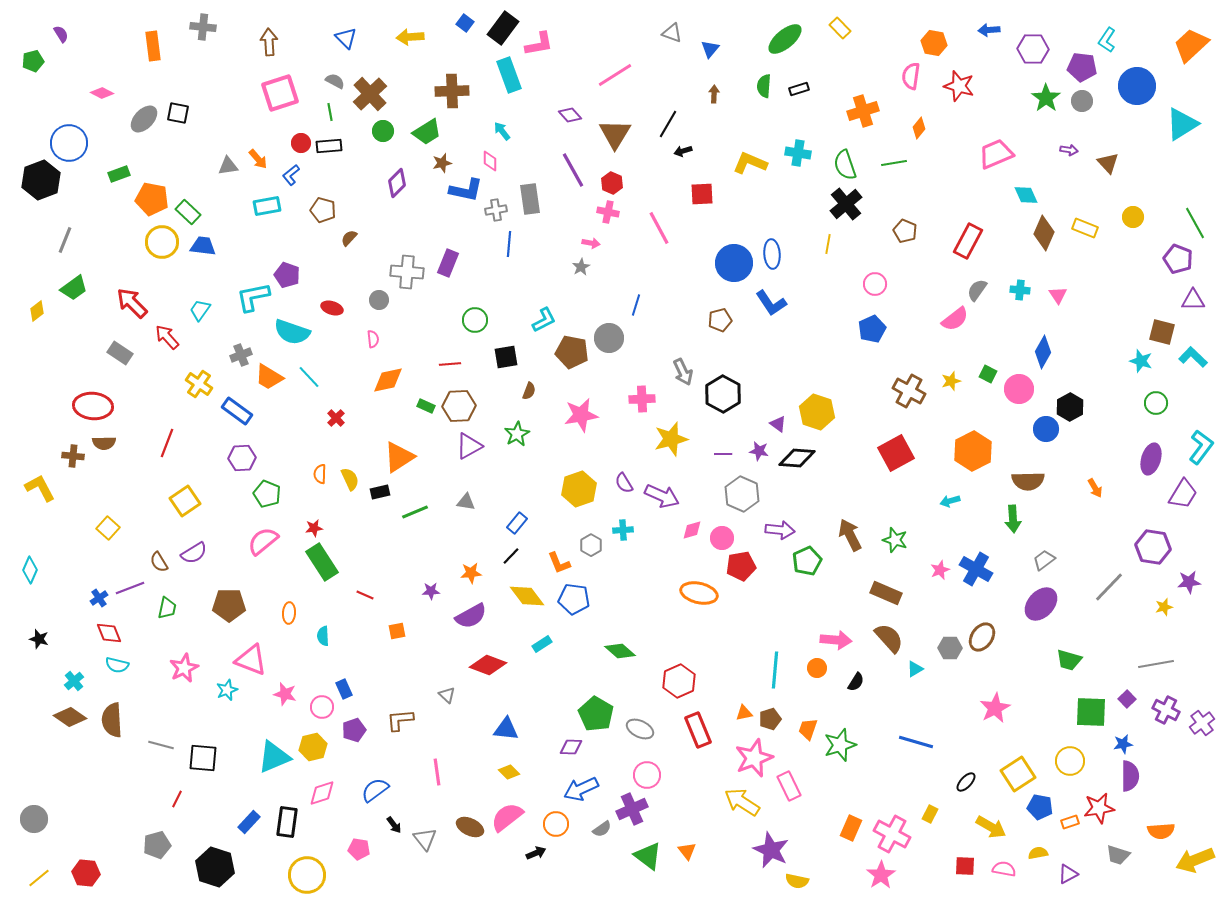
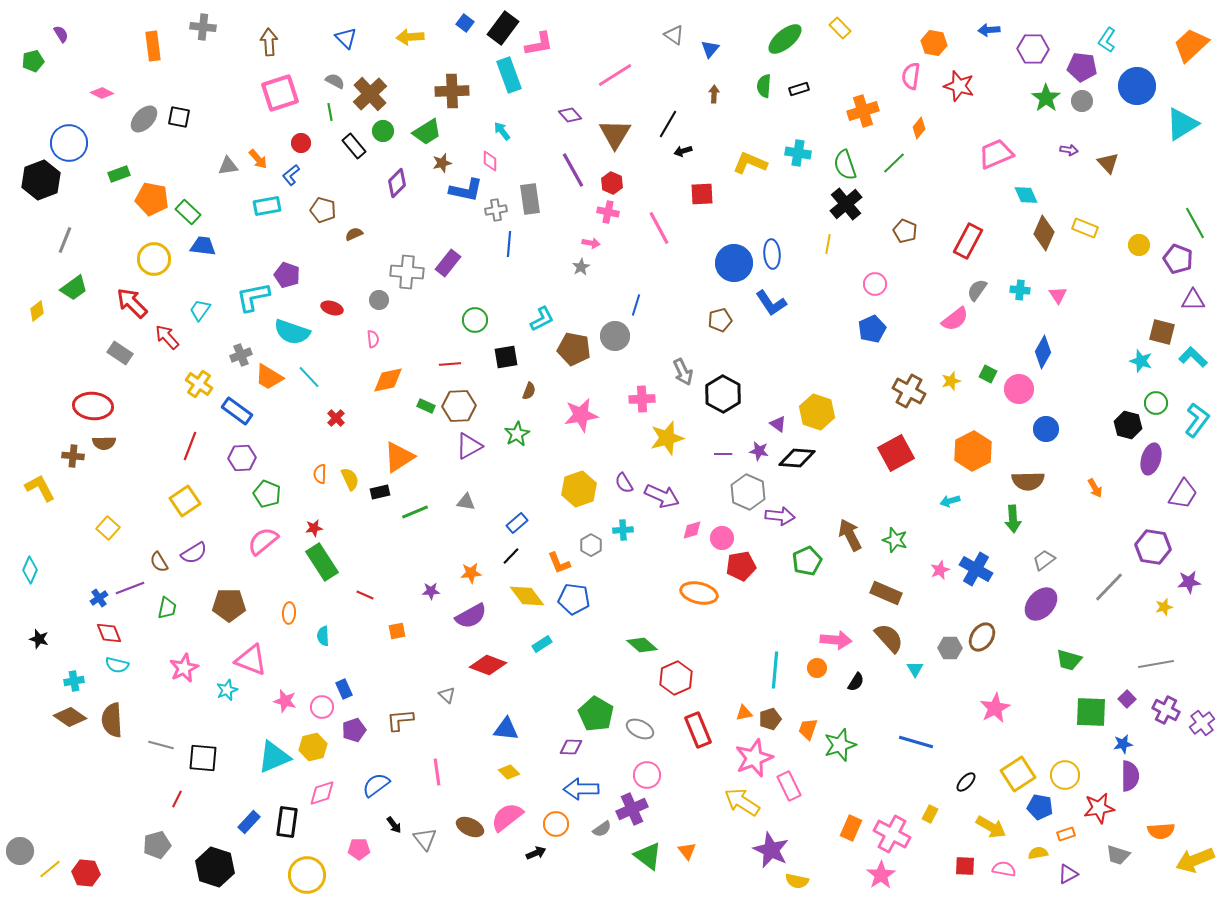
gray triangle at (672, 33): moved 2 px right, 2 px down; rotated 15 degrees clockwise
black square at (178, 113): moved 1 px right, 4 px down
black rectangle at (329, 146): moved 25 px right; rotated 55 degrees clockwise
green line at (894, 163): rotated 35 degrees counterclockwise
yellow circle at (1133, 217): moved 6 px right, 28 px down
brown semicircle at (349, 238): moved 5 px right, 4 px up; rotated 24 degrees clockwise
yellow circle at (162, 242): moved 8 px left, 17 px down
purple rectangle at (448, 263): rotated 16 degrees clockwise
cyan L-shape at (544, 320): moved 2 px left, 1 px up
gray circle at (609, 338): moved 6 px right, 2 px up
brown pentagon at (572, 352): moved 2 px right, 3 px up
black hexagon at (1070, 407): moved 58 px right, 18 px down; rotated 16 degrees counterclockwise
yellow star at (671, 439): moved 4 px left, 1 px up
red line at (167, 443): moved 23 px right, 3 px down
cyan L-shape at (1201, 447): moved 4 px left, 27 px up
gray hexagon at (742, 494): moved 6 px right, 2 px up
blue rectangle at (517, 523): rotated 10 degrees clockwise
purple arrow at (780, 530): moved 14 px up
green diamond at (620, 651): moved 22 px right, 6 px up
cyan triangle at (915, 669): rotated 30 degrees counterclockwise
cyan cross at (74, 681): rotated 30 degrees clockwise
red hexagon at (679, 681): moved 3 px left, 3 px up
pink star at (285, 694): moved 7 px down
yellow circle at (1070, 761): moved 5 px left, 14 px down
blue arrow at (581, 789): rotated 24 degrees clockwise
blue semicircle at (375, 790): moved 1 px right, 5 px up
gray circle at (34, 819): moved 14 px left, 32 px down
orange rectangle at (1070, 822): moved 4 px left, 12 px down
pink pentagon at (359, 849): rotated 10 degrees counterclockwise
yellow line at (39, 878): moved 11 px right, 9 px up
